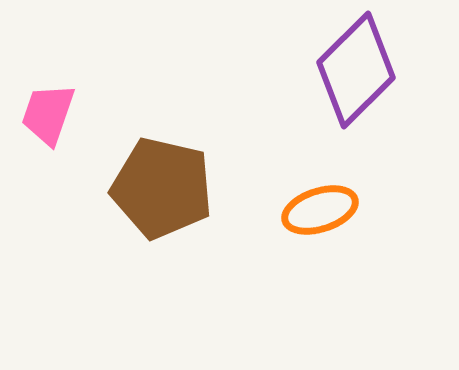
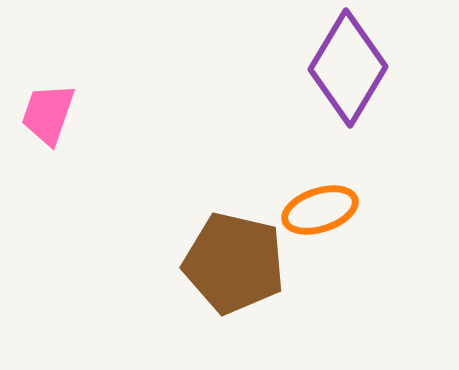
purple diamond: moved 8 px left, 2 px up; rotated 14 degrees counterclockwise
brown pentagon: moved 72 px right, 75 px down
